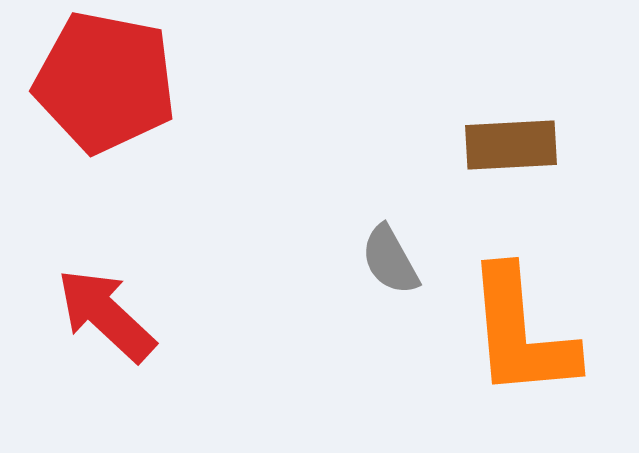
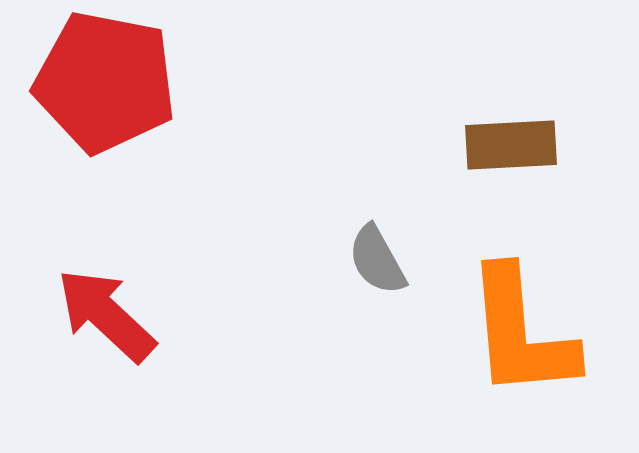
gray semicircle: moved 13 px left
